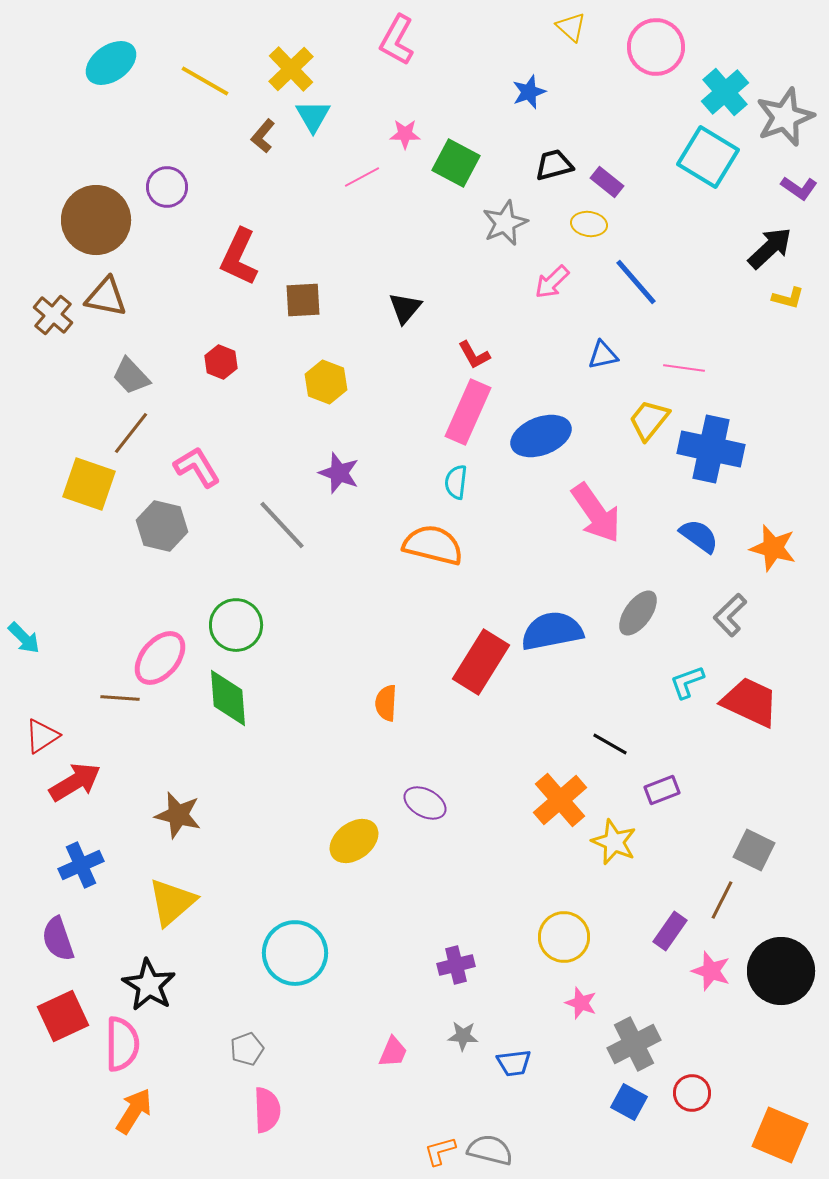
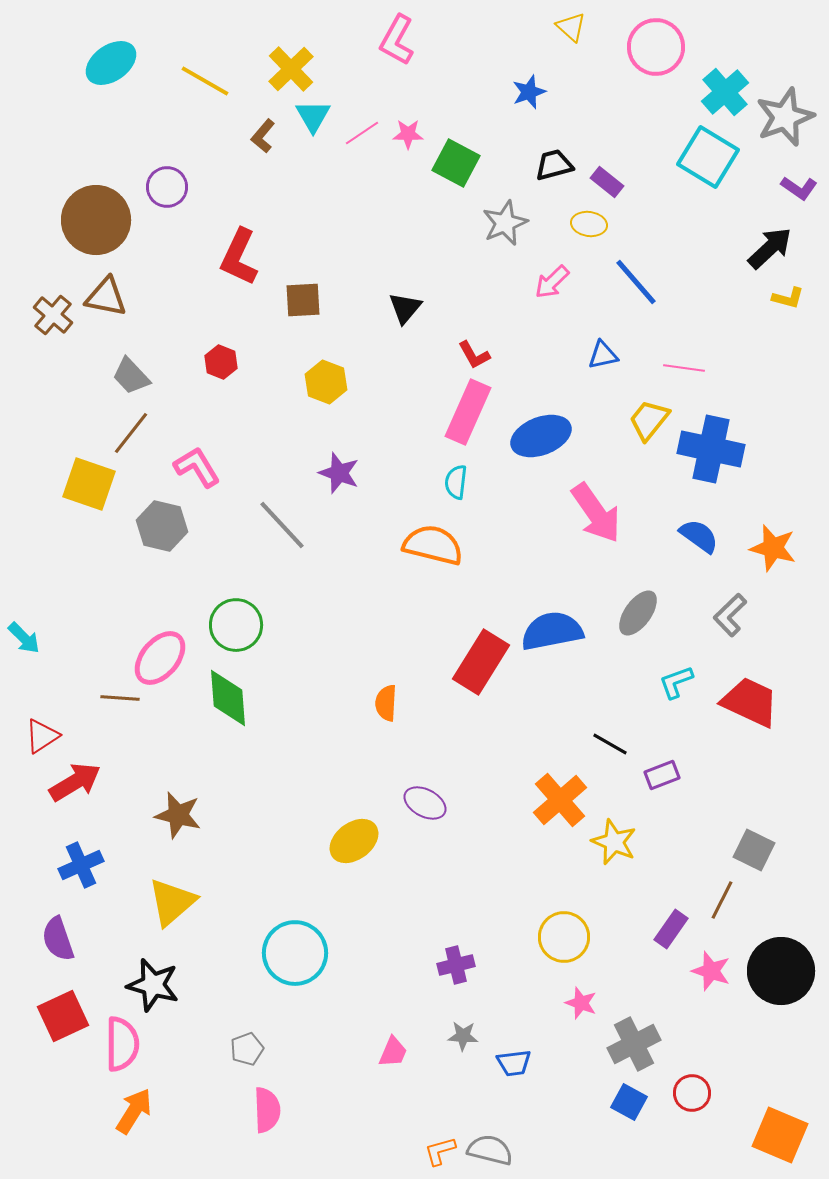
pink star at (405, 134): moved 3 px right
pink line at (362, 177): moved 44 px up; rotated 6 degrees counterclockwise
cyan L-shape at (687, 682): moved 11 px left
purple rectangle at (662, 790): moved 15 px up
purple rectangle at (670, 931): moved 1 px right, 2 px up
black star at (149, 985): moved 4 px right; rotated 16 degrees counterclockwise
